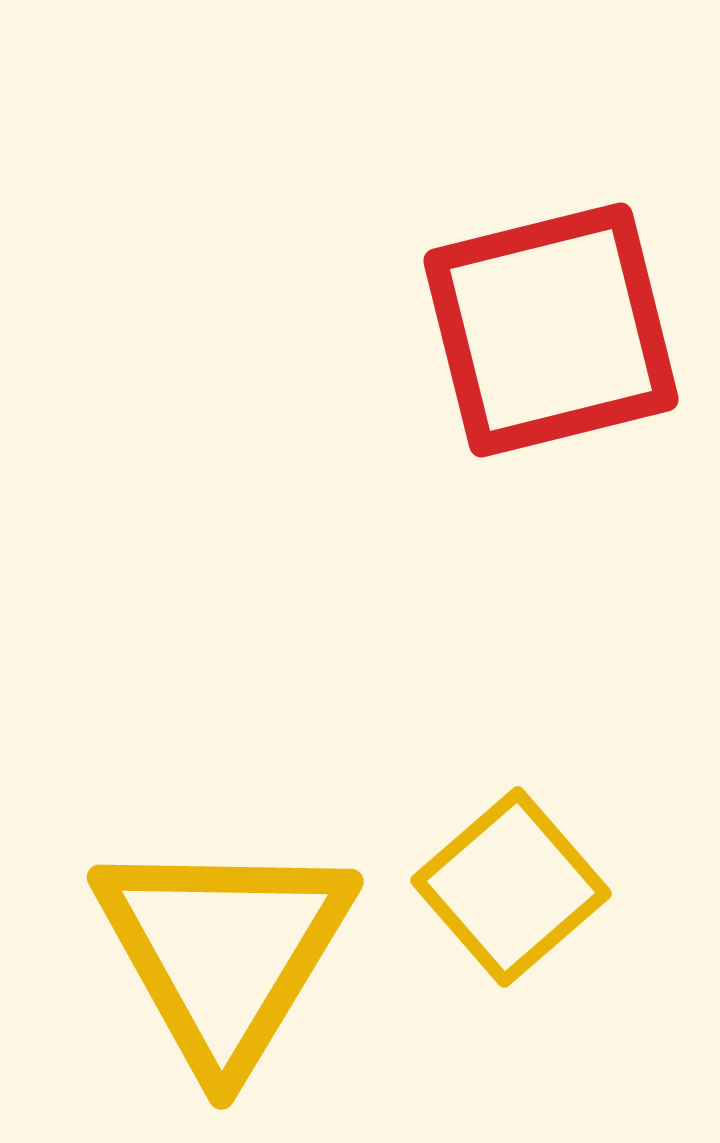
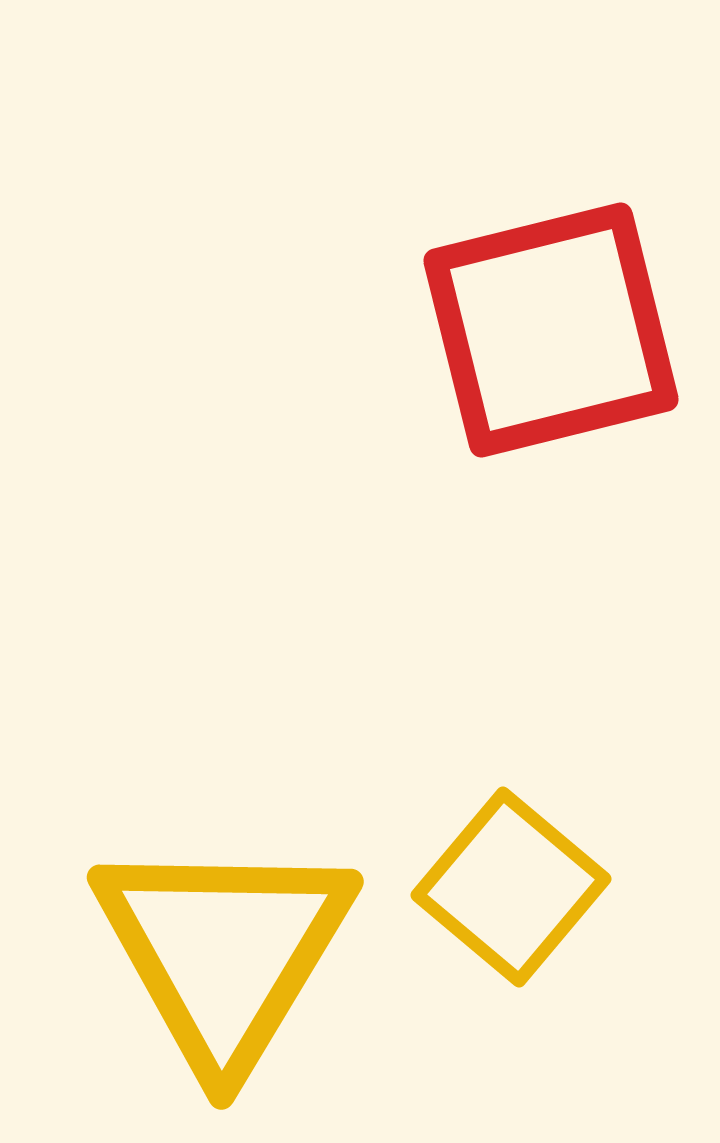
yellow square: rotated 9 degrees counterclockwise
